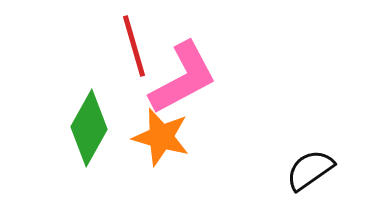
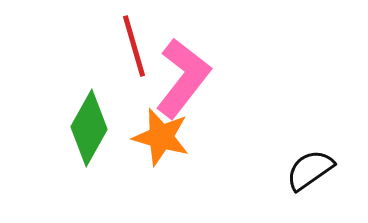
pink L-shape: rotated 24 degrees counterclockwise
